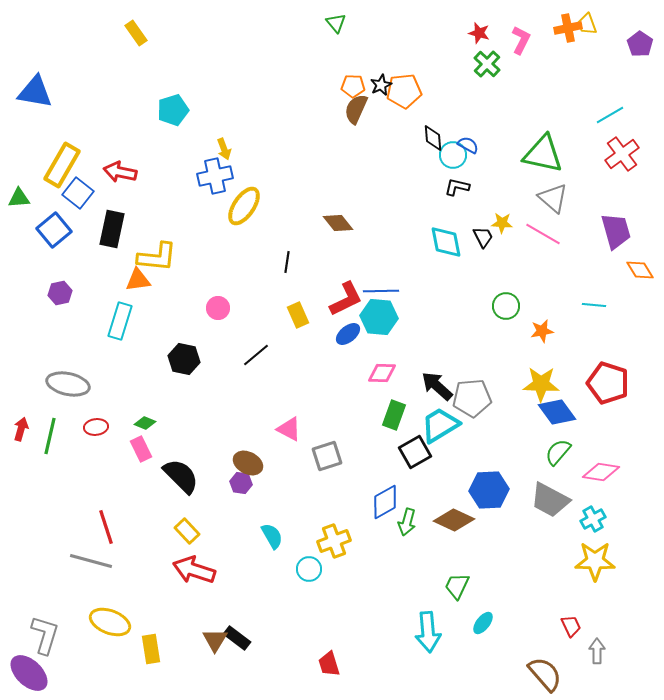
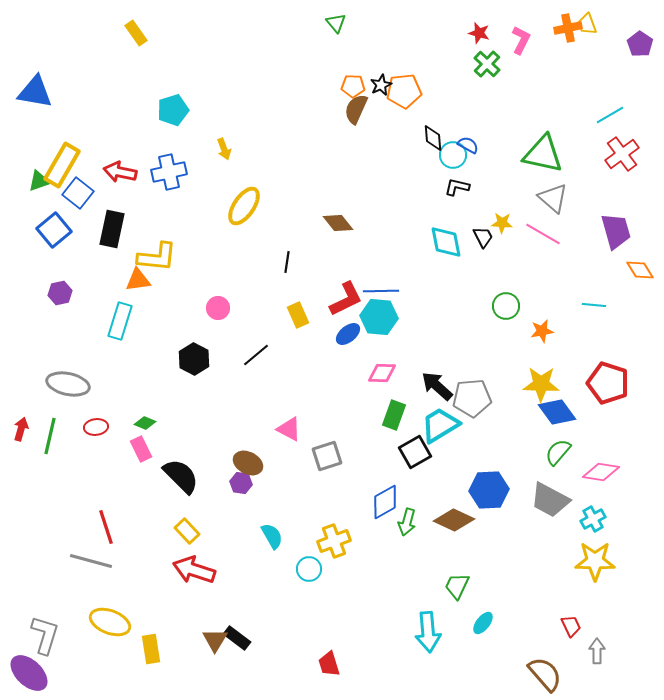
blue cross at (215, 176): moved 46 px left, 4 px up
green triangle at (19, 198): moved 20 px right, 17 px up; rotated 15 degrees counterclockwise
black hexagon at (184, 359): moved 10 px right; rotated 16 degrees clockwise
